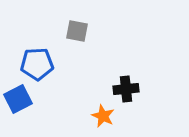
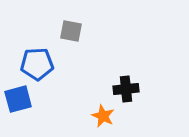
gray square: moved 6 px left
blue square: rotated 12 degrees clockwise
